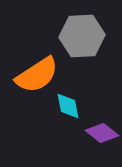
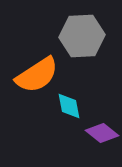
cyan diamond: moved 1 px right
